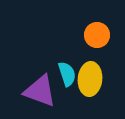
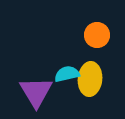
cyan semicircle: rotated 85 degrees counterclockwise
purple triangle: moved 4 px left, 1 px down; rotated 39 degrees clockwise
